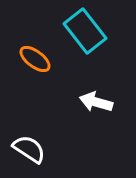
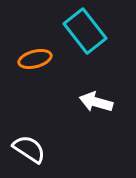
orange ellipse: rotated 52 degrees counterclockwise
